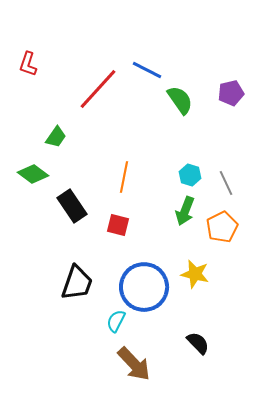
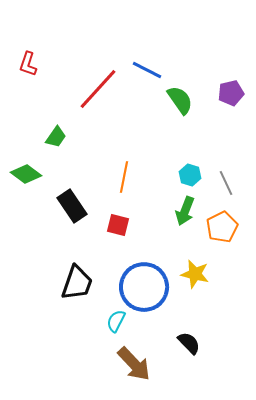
green diamond: moved 7 px left
black semicircle: moved 9 px left
